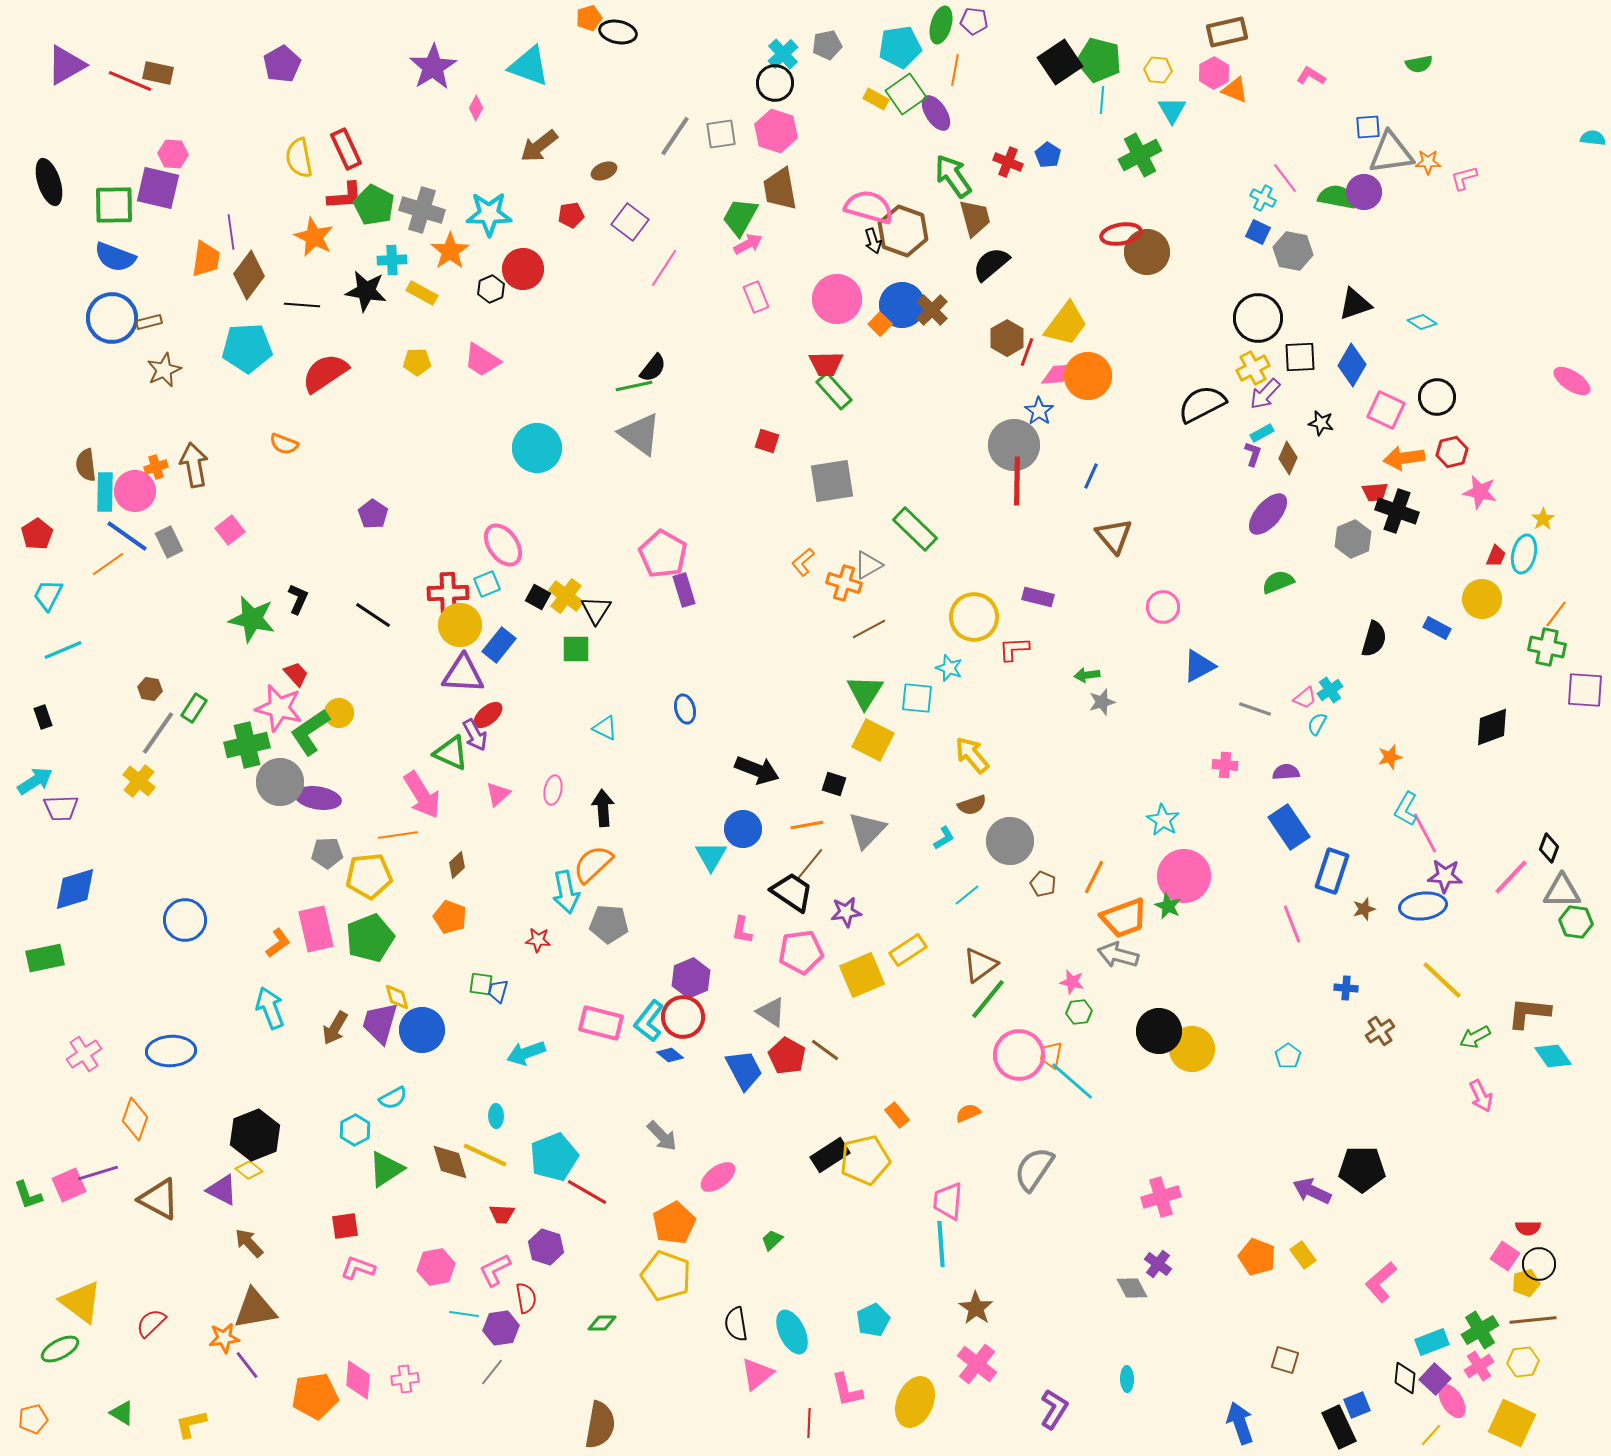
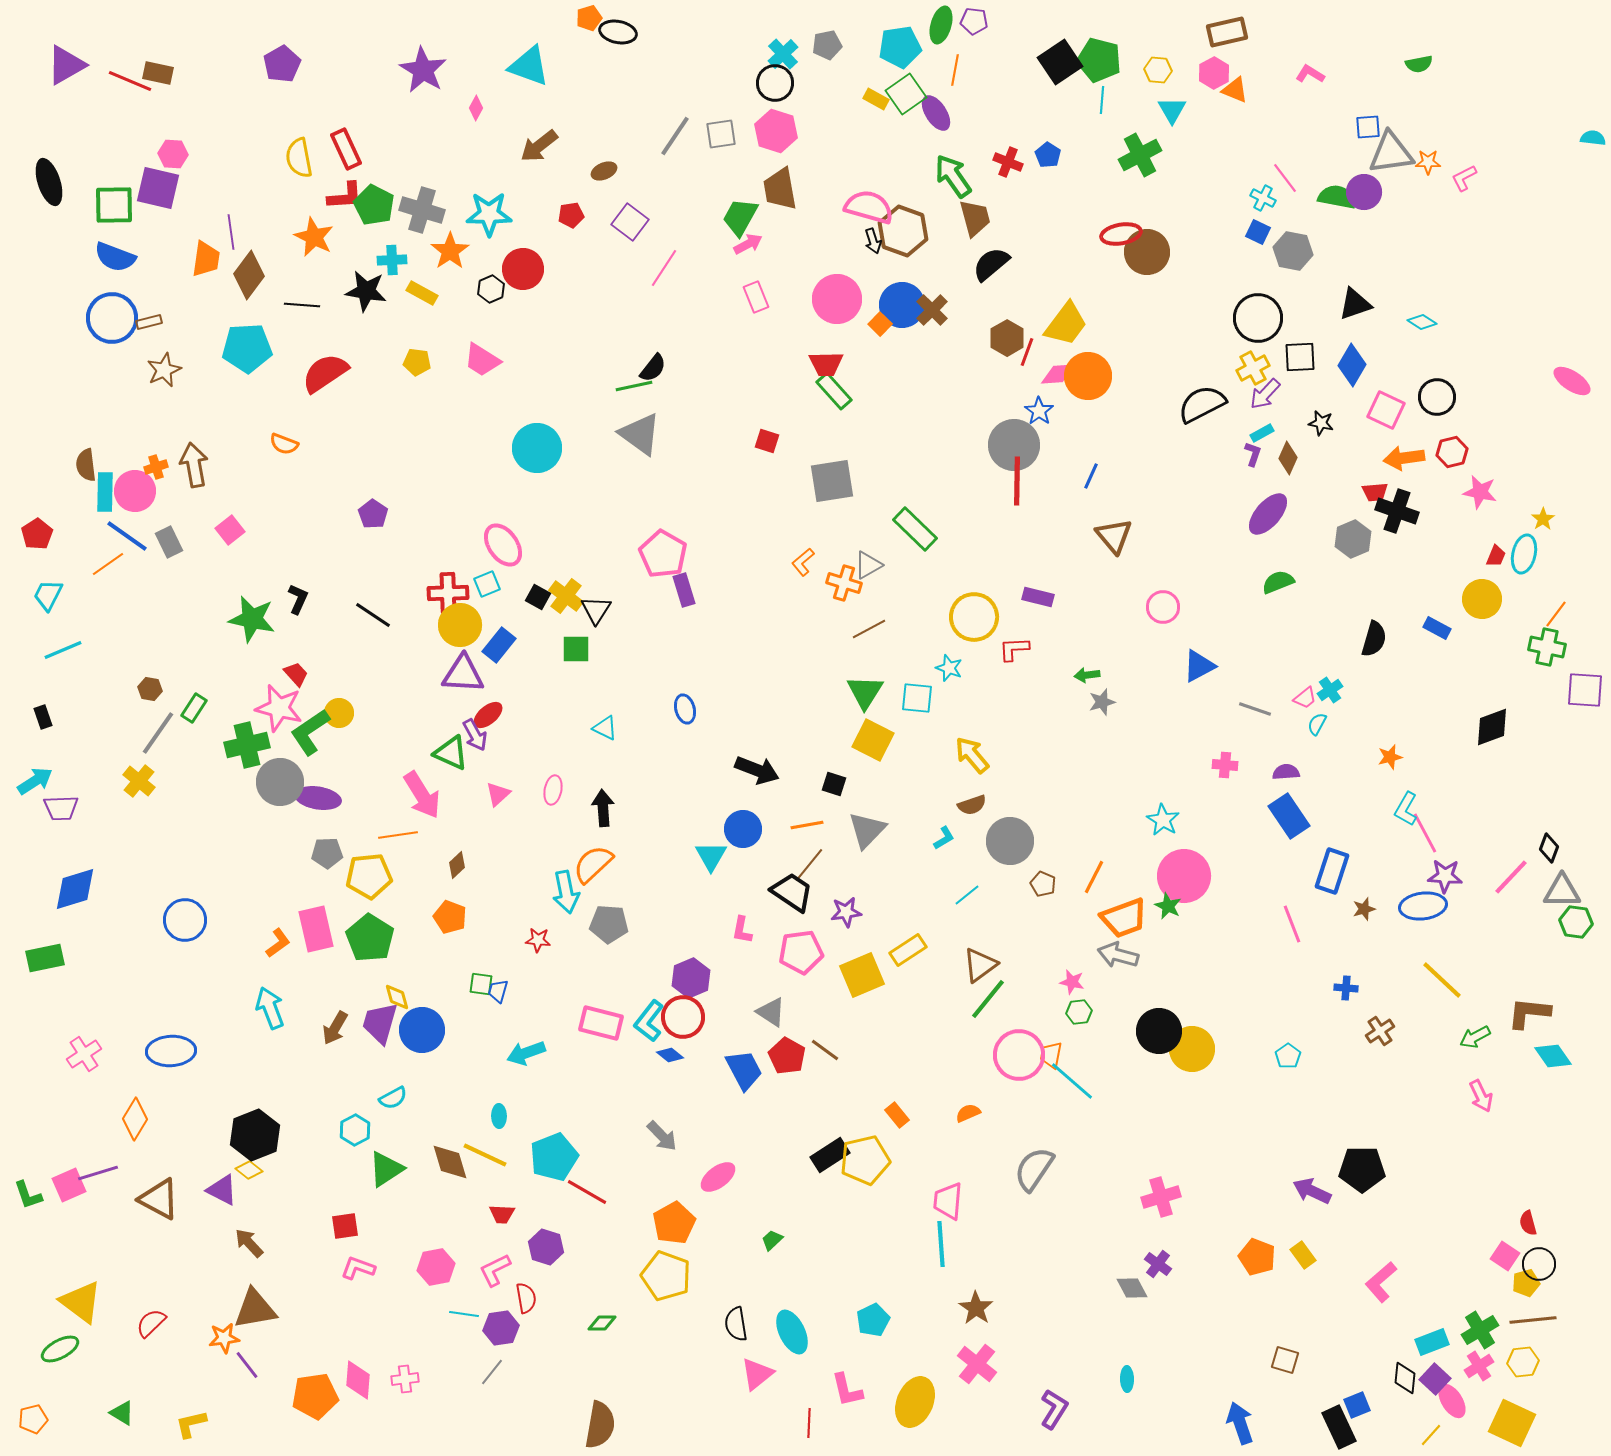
purple star at (433, 67): moved 10 px left, 3 px down; rotated 9 degrees counterclockwise
pink L-shape at (1311, 76): moved 1 px left, 2 px up
pink L-shape at (1464, 178): rotated 12 degrees counterclockwise
yellow pentagon at (417, 362): rotated 8 degrees clockwise
blue rectangle at (1289, 827): moved 11 px up
green pentagon at (370, 938): rotated 18 degrees counterclockwise
cyan ellipse at (496, 1116): moved 3 px right
orange diamond at (135, 1119): rotated 12 degrees clockwise
red semicircle at (1528, 1228): moved 5 px up; rotated 75 degrees clockwise
